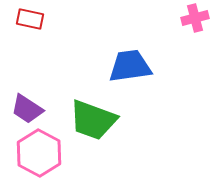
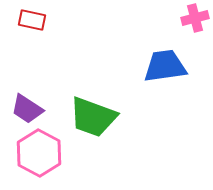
red rectangle: moved 2 px right, 1 px down
blue trapezoid: moved 35 px right
green trapezoid: moved 3 px up
